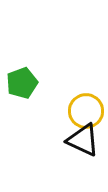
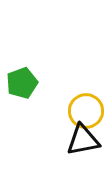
black triangle: rotated 36 degrees counterclockwise
